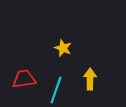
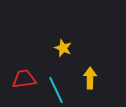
yellow arrow: moved 1 px up
cyan line: rotated 44 degrees counterclockwise
